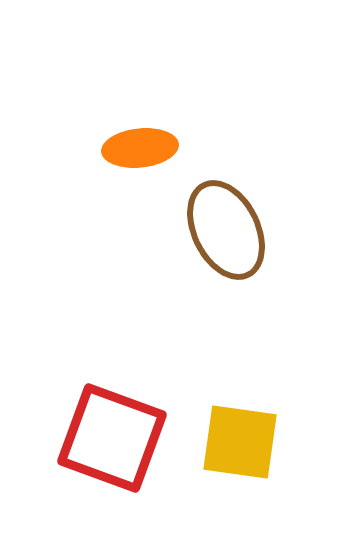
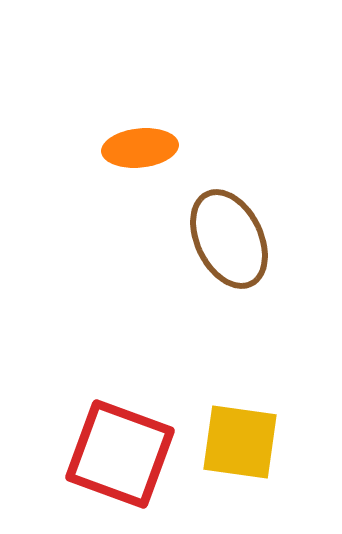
brown ellipse: moved 3 px right, 9 px down
red square: moved 8 px right, 16 px down
